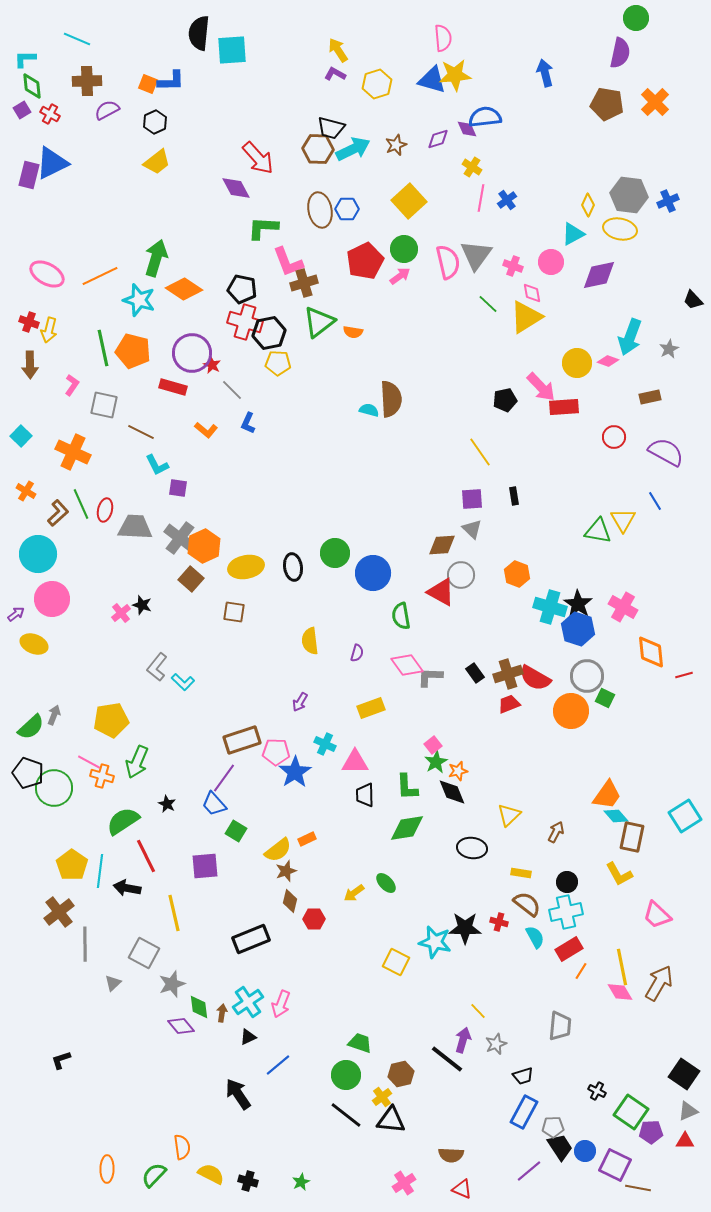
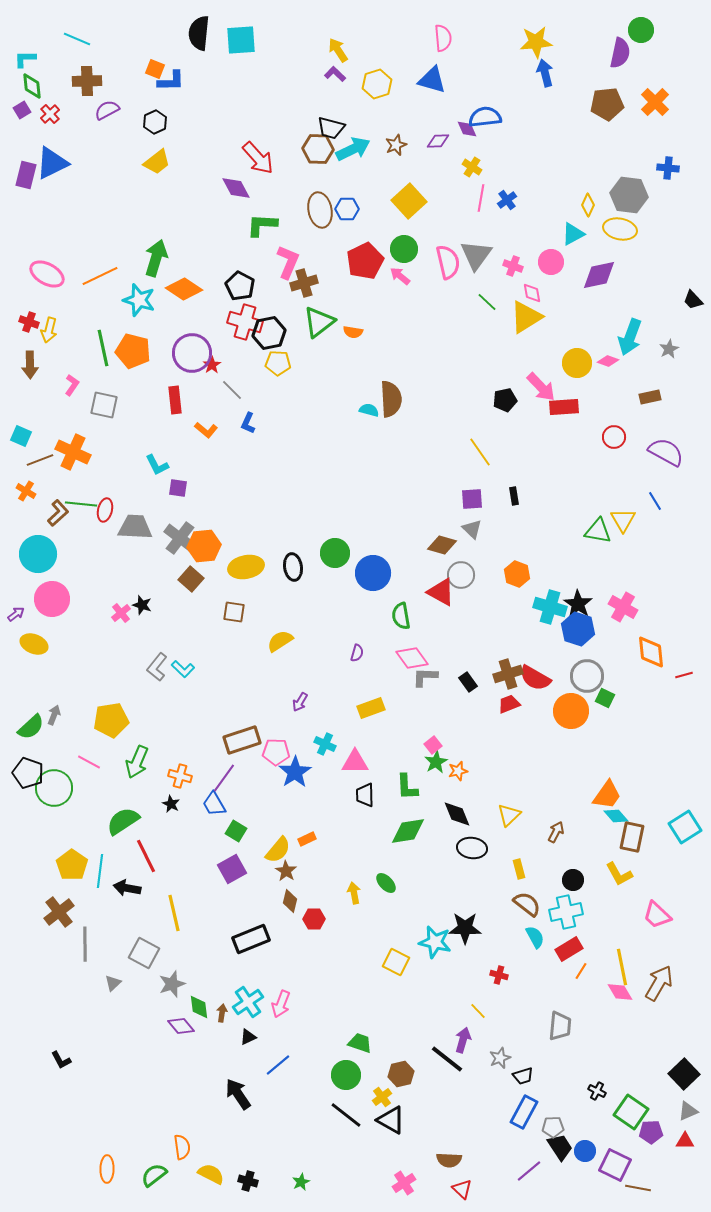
green circle at (636, 18): moved 5 px right, 12 px down
cyan square at (232, 50): moved 9 px right, 10 px up
purple L-shape at (335, 74): rotated 15 degrees clockwise
yellow star at (455, 75): moved 81 px right, 33 px up
orange square at (148, 84): moved 7 px right, 15 px up
brown pentagon at (607, 104): rotated 16 degrees counterclockwise
red cross at (50, 114): rotated 18 degrees clockwise
purple diamond at (438, 139): moved 2 px down; rotated 15 degrees clockwise
purple rectangle at (29, 175): moved 3 px left
blue cross at (668, 201): moved 33 px up; rotated 30 degrees clockwise
green L-shape at (263, 228): moved 1 px left, 3 px up
pink L-shape at (288, 262): rotated 136 degrees counterclockwise
pink arrow at (400, 276): rotated 105 degrees counterclockwise
black pentagon at (242, 289): moved 2 px left, 3 px up; rotated 16 degrees clockwise
green line at (488, 304): moved 1 px left, 2 px up
red star at (212, 365): rotated 12 degrees clockwise
red rectangle at (173, 387): moved 2 px right, 13 px down; rotated 68 degrees clockwise
brown line at (141, 432): moved 101 px left, 28 px down; rotated 48 degrees counterclockwise
cyan square at (21, 436): rotated 20 degrees counterclockwise
green line at (81, 504): rotated 60 degrees counterclockwise
brown diamond at (442, 545): rotated 20 degrees clockwise
orange hexagon at (204, 546): rotated 20 degrees clockwise
yellow semicircle at (310, 641): moved 30 px left; rotated 64 degrees clockwise
pink diamond at (407, 665): moved 5 px right, 7 px up
black rectangle at (475, 673): moved 7 px left, 9 px down
gray L-shape at (430, 677): moved 5 px left
cyan L-shape at (183, 682): moved 13 px up
orange cross at (102, 776): moved 78 px right
black diamond at (452, 792): moved 5 px right, 22 px down
black star at (167, 804): moved 4 px right
blue trapezoid at (214, 804): rotated 12 degrees clockwise
cyan square at (685, 816): moved 11 px down
green diamond at (407, 828): moved 1 px right, 3 px down
yellow semicircle at (278, 850): rotated 12 degrees counterclockwise
purple square at (205, 866): moved 27 px right, 3 px down; rotated 24 degrees counterclockwise
brown star at (286, 871): rotated 20 degrees counterclockwise
yellow rectangle at (521, 873): moved 2 px left, 4 px up; rotated 66 degrees clockwise
black circle at (567, 882): moved 6 px right, 2 px up
yellow arrow at (354, 893): rotated 115 degrees clockwise
red cross at (499, 922): moved 53 px down
gray star at (496, 1044): moved 4 px right, 14 px down
black L-shape at (61, 1060): rotated 100 degrees counterclockwise
black square at (684, 1074): rotated 12 degrees clockwise
black triangle at (391, 1120): rotated 24 degrees clockwise
brown semicircle at (451, 1155): moved 2 px left, 5 px down
green semicircle at (154, 1175): rotated 8 degrees clockwise
red triangle at (462, 1189): rotated 20 degrees clockwise
